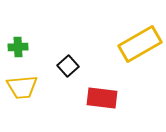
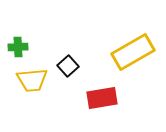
yellow rectangle: moved 7 px left, 8 px down
yellow trapezoid: moved 10 px right, 7 px up
red rectangle: rotated 16 degrees counterclockwise
